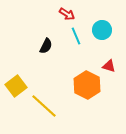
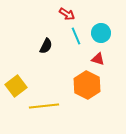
cyan circle: moved 1 px left, 3 px down
red triangle: moved 11 px left, 7 px up
yellow line: rotated 48 degrees counterclockwise
